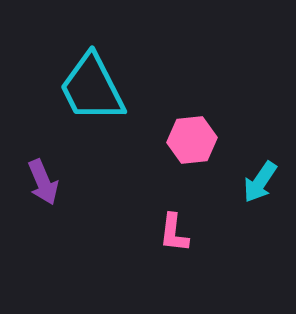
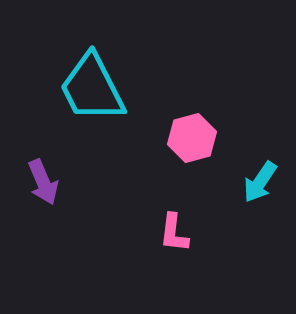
pink hexagon: moved 2 px up; rotated 9 degrees counterclockwise
